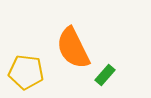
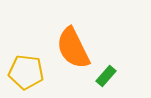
green rectangle: moved 1 px right, 1 px down
